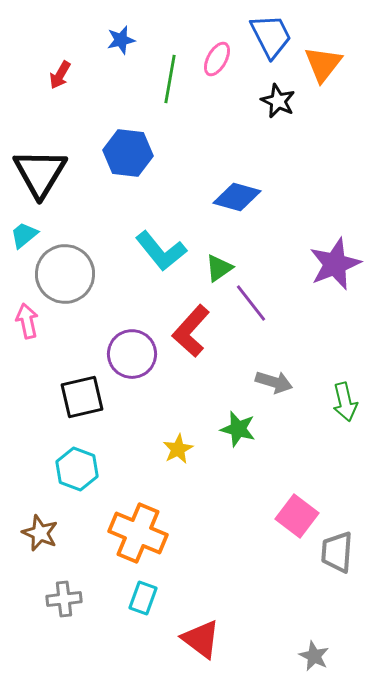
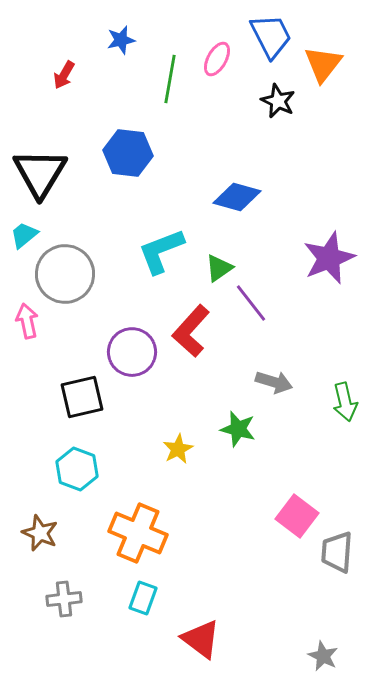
red arrow: moved 4 px right
cyan L-shape: rotated 108 degrees clockwise
purple star: moved 6 px left, 6 px up
purple circle: moved 2 px up
gray star: moved 9 px right
